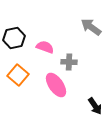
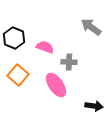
black hexagon: rotated 25 degrees counterclockwise
black arrow: moved 1 px left; rotated 48 degrees counterclockwise
